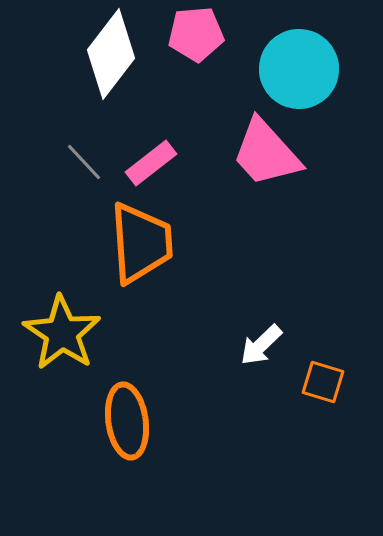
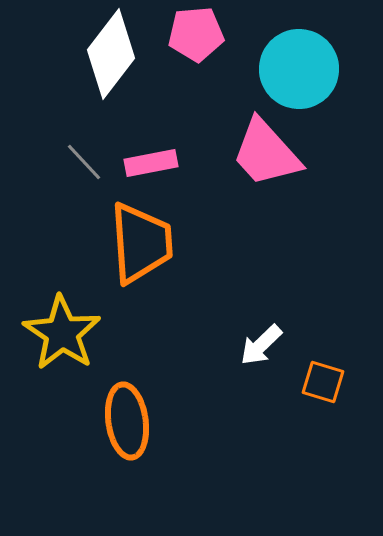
pink rectangle: rotated 27 degrees clockwise
